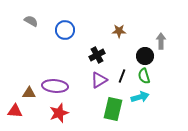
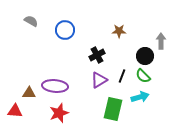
green semicircle: moved 1 px left; rotated 28 degrees counterclockwise
